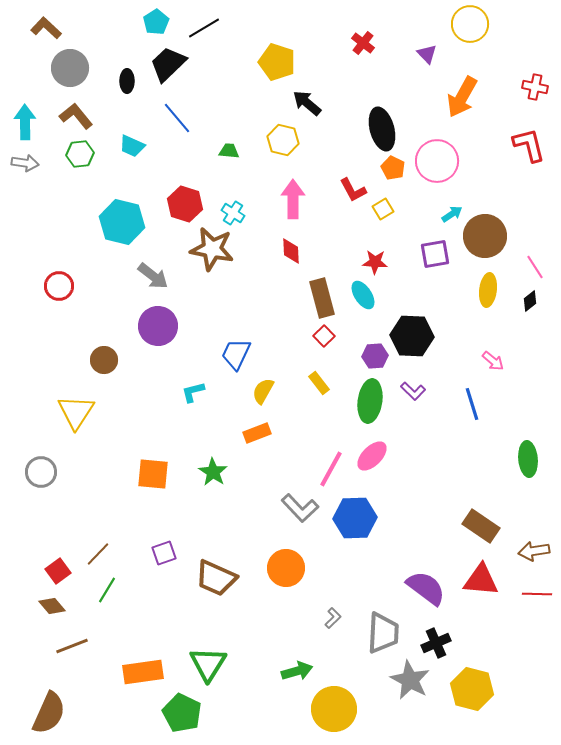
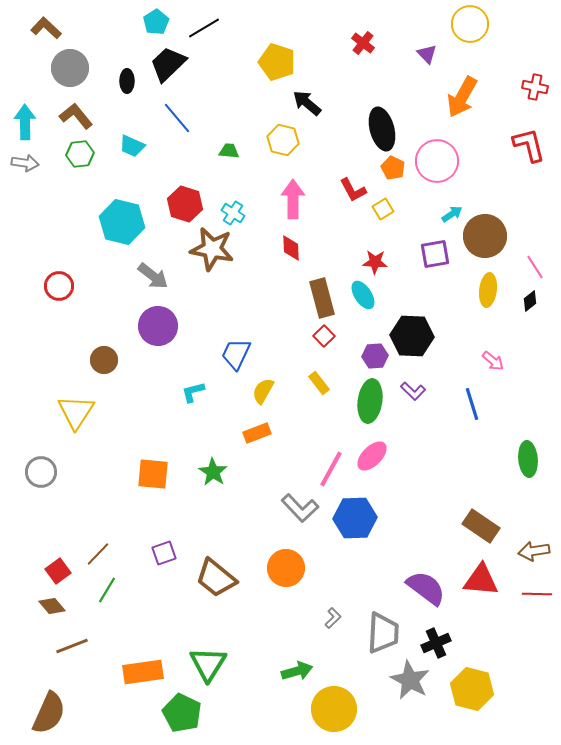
red diamond at (291, 251): moved 3 px up
brown trapezoid at (216, 578): rotated 15 degrees clockwise
